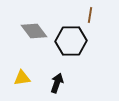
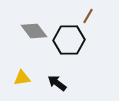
brown line: moved 2 px left, 1 px down; rotated 21 degrees clockwise
black hexagon: moved 2 px left, 1 px up
black arrow: rotated 72 degrees counterclockwise
